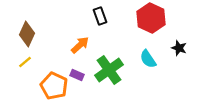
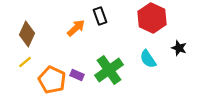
red hexagon: moved 1 px right
orange arrow: moved 4 px left, 17 px up
orange pentagon: moved 2 px left, 6 px up
